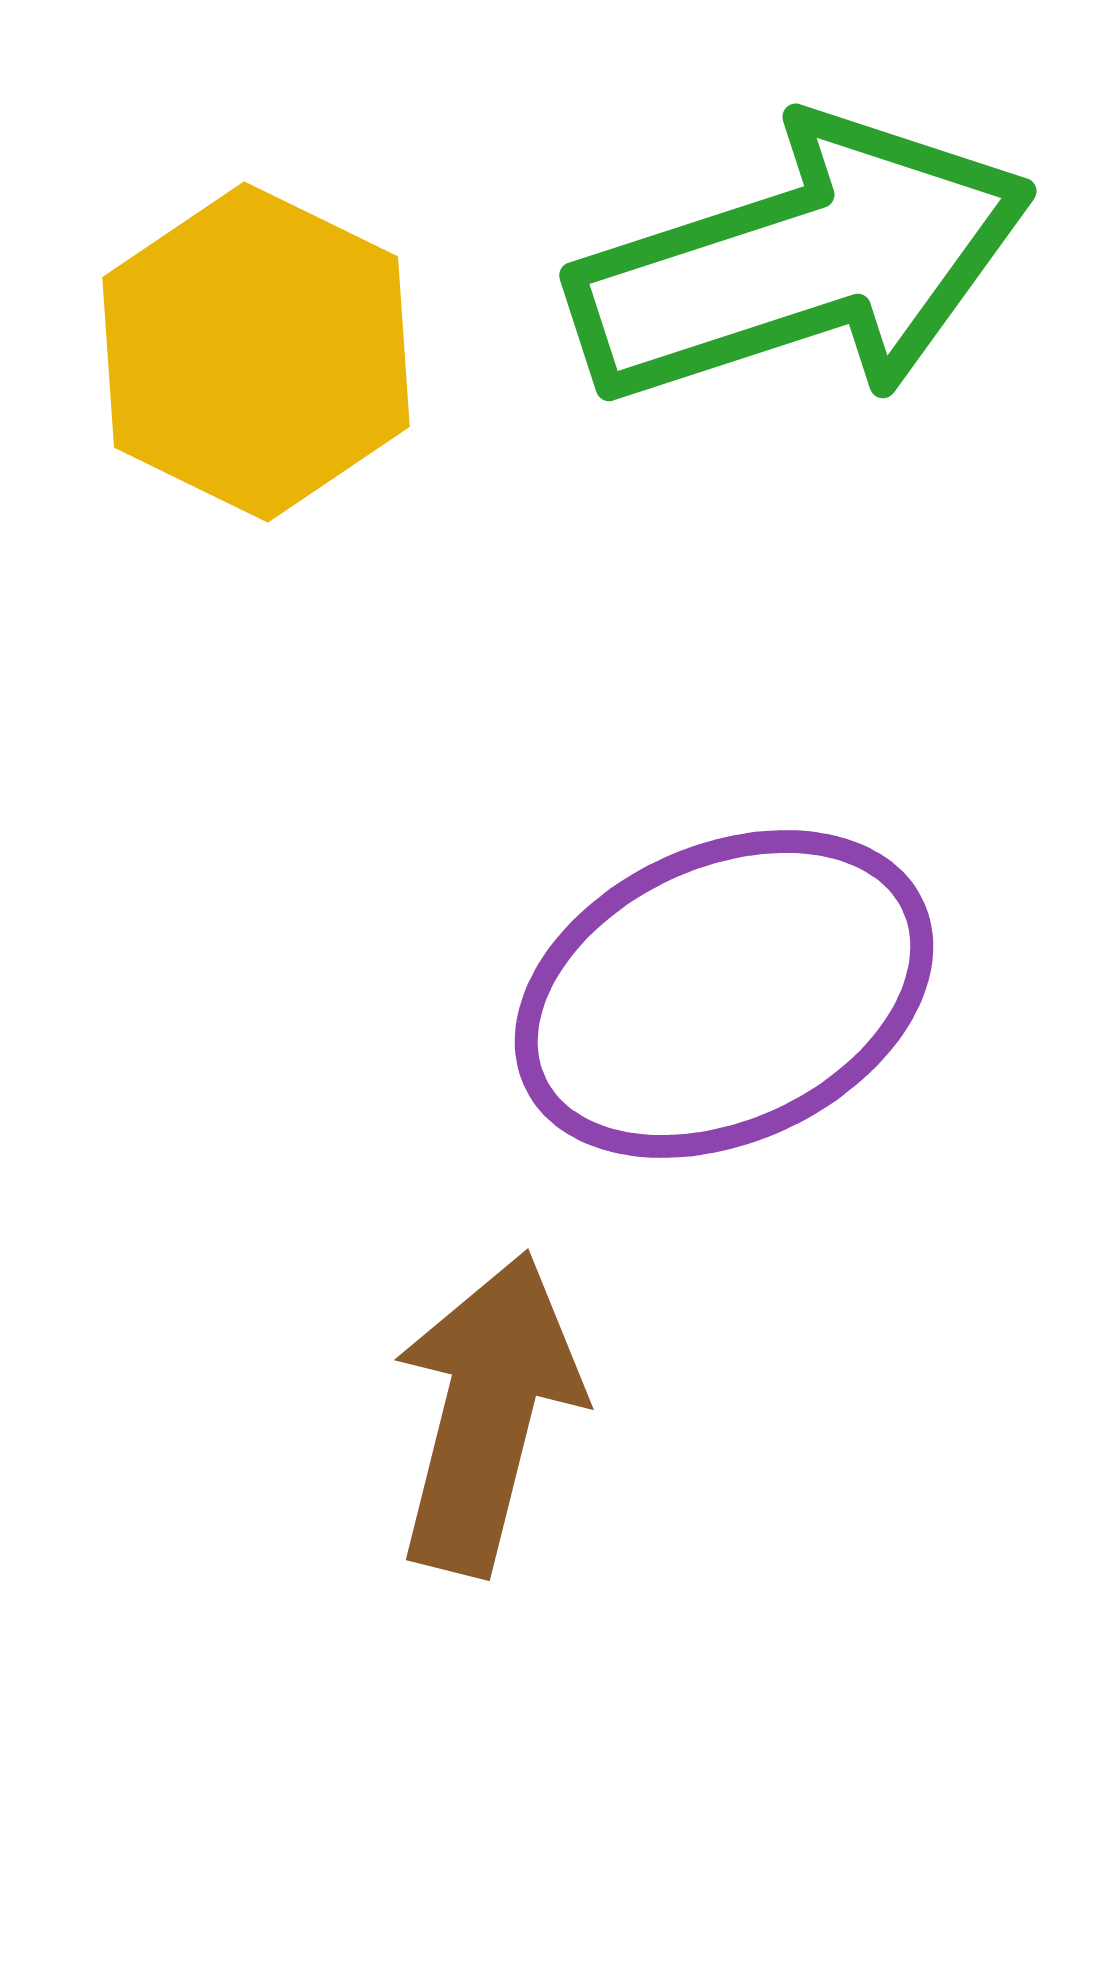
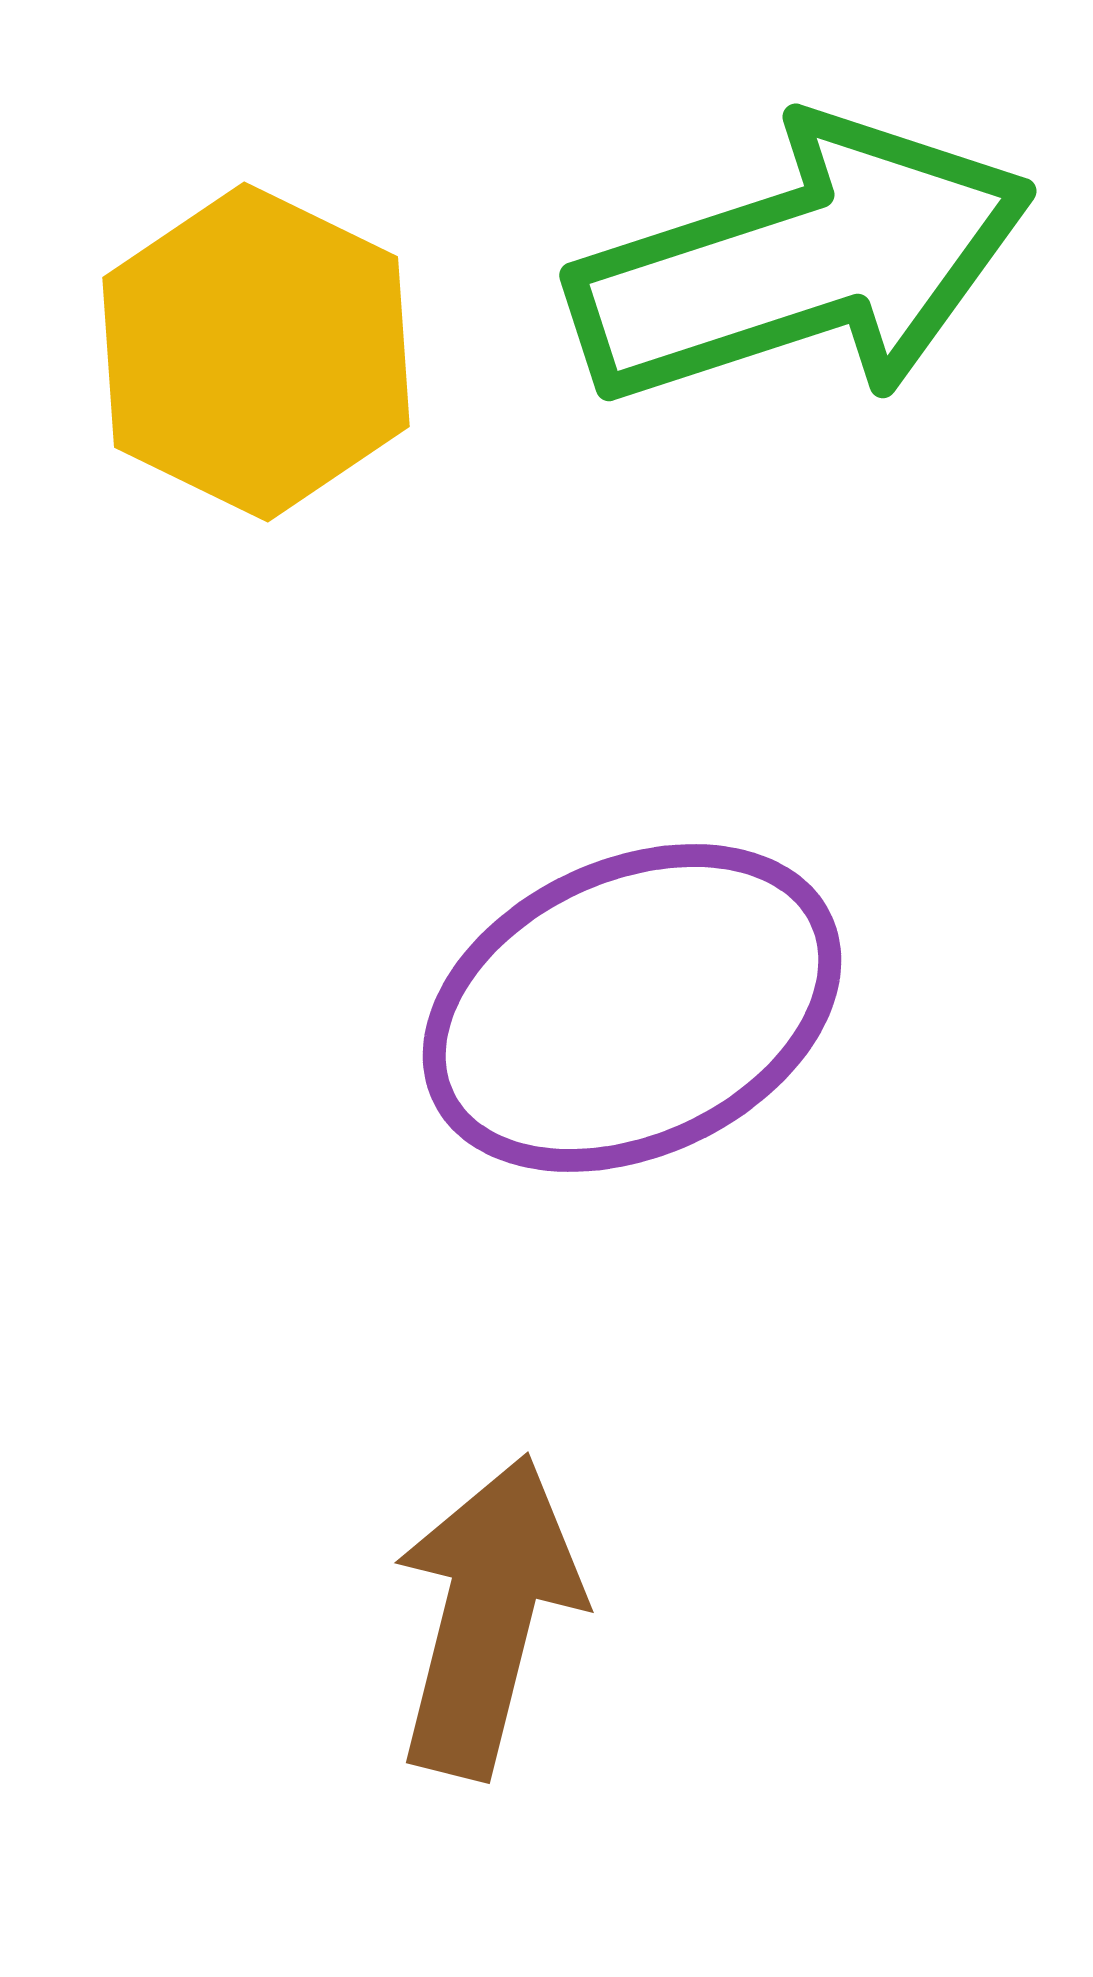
purple ellipse: moved 92 px left, 14 px down
brown arrow: moved 203 px down
